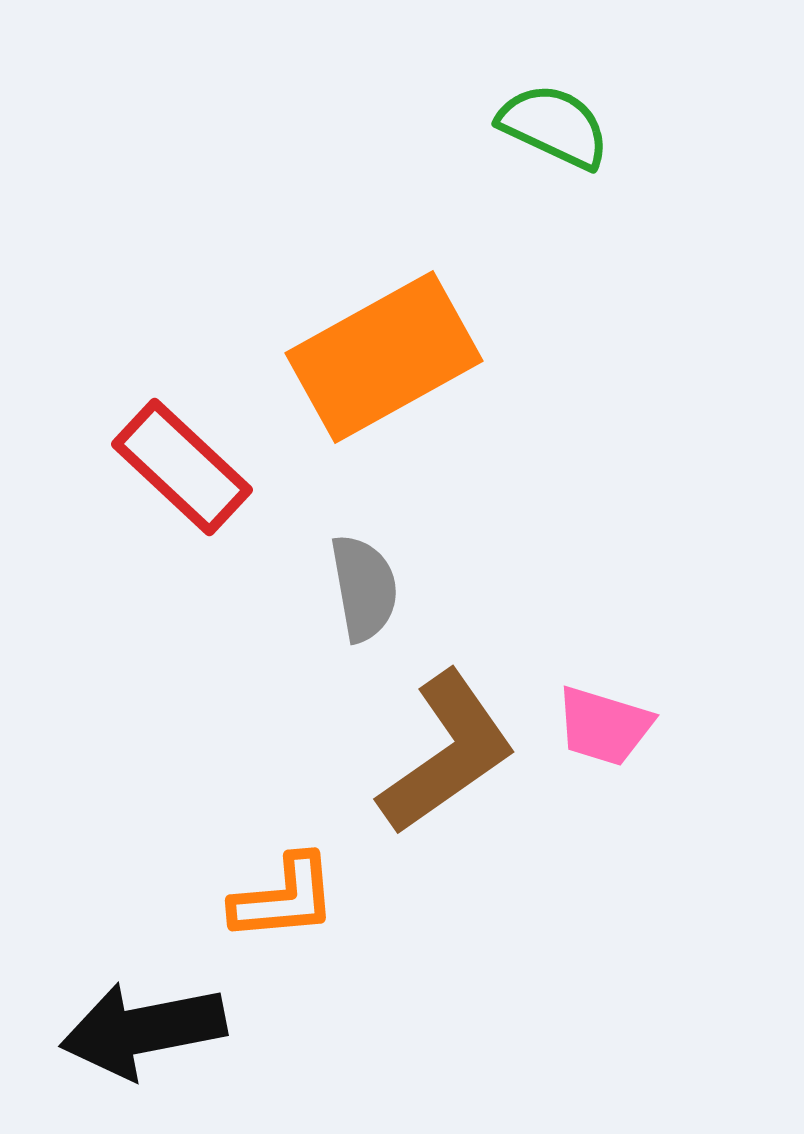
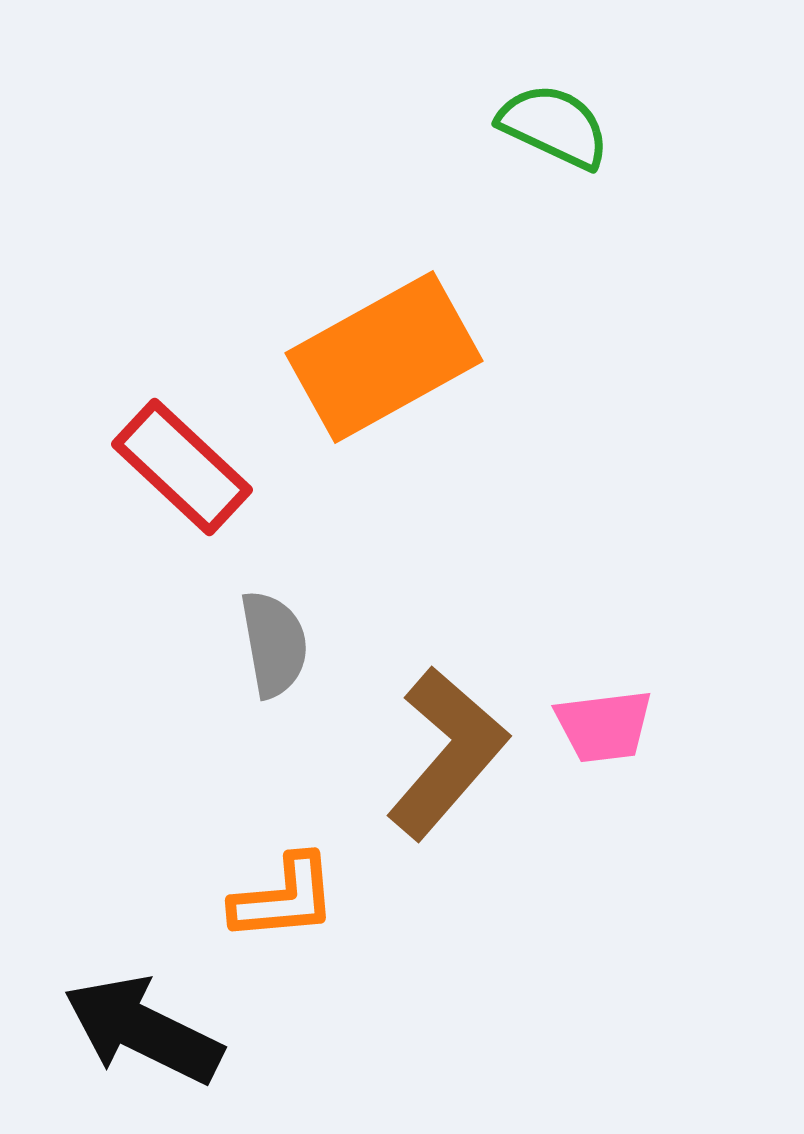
gray semicircle: moved 90 px left, 56 px down
pink trapezoid: rotated 24 degrees counterclockwise
brown L-shape: rotated 14 degrees counterclockwise
black arrow: rotated 37 degrees clockwise
